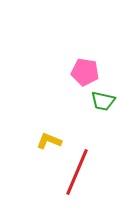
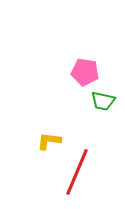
yellow L-shape: rotated 15 degrees counterclockwise
